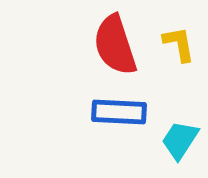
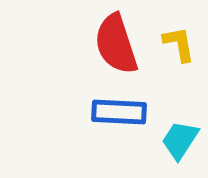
red semicircle: moved 1 px right, 1 px up
